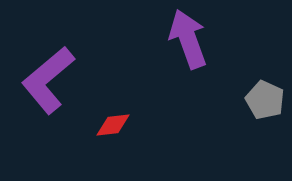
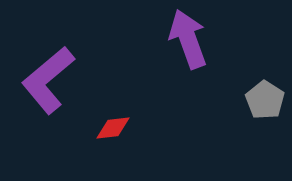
gray pentagon: rotated 9 degrees clockwise
red diamond: moved 3 px down
